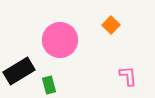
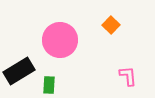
green rectangle: rotated 18 degrees clockwise
